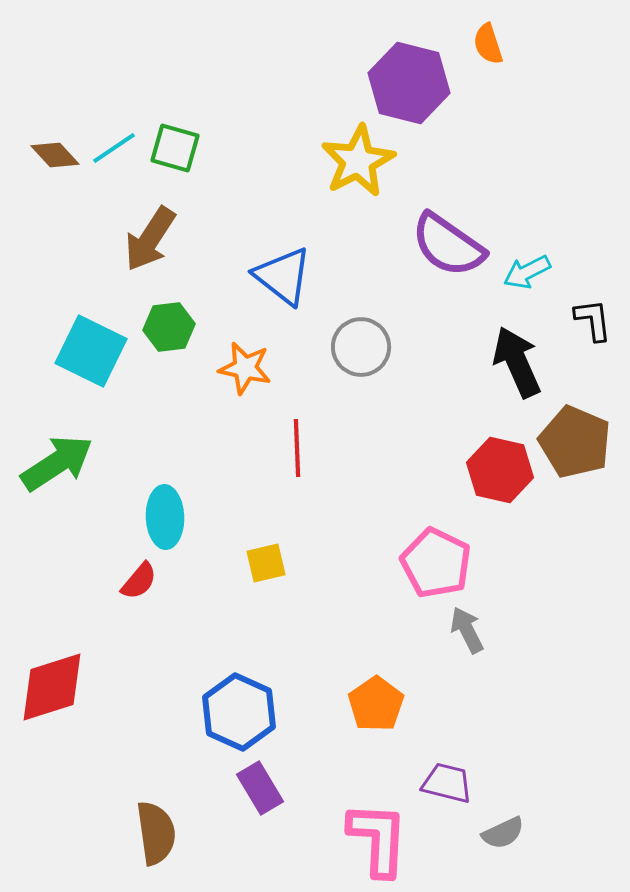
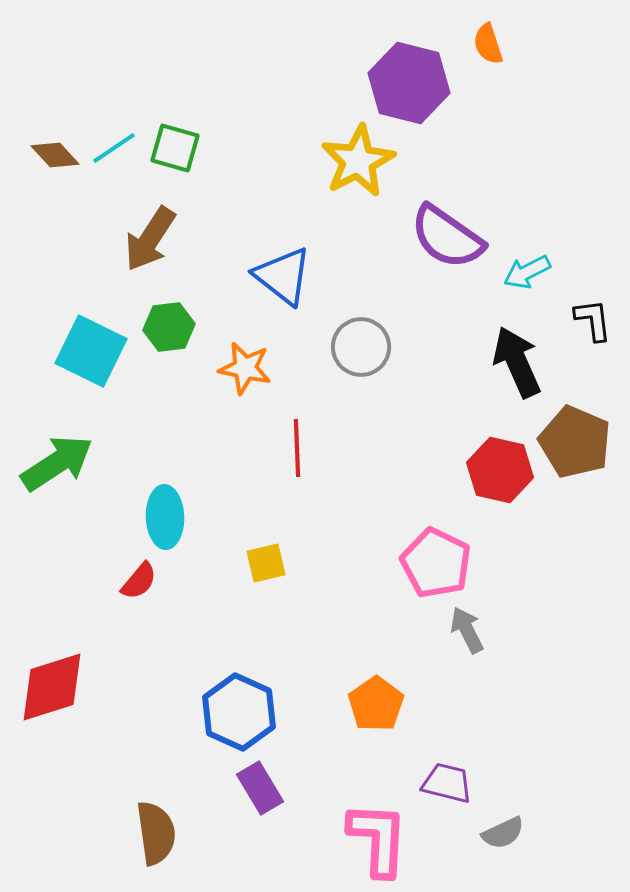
purple semicircle: moved 1 px left, 8 px up
